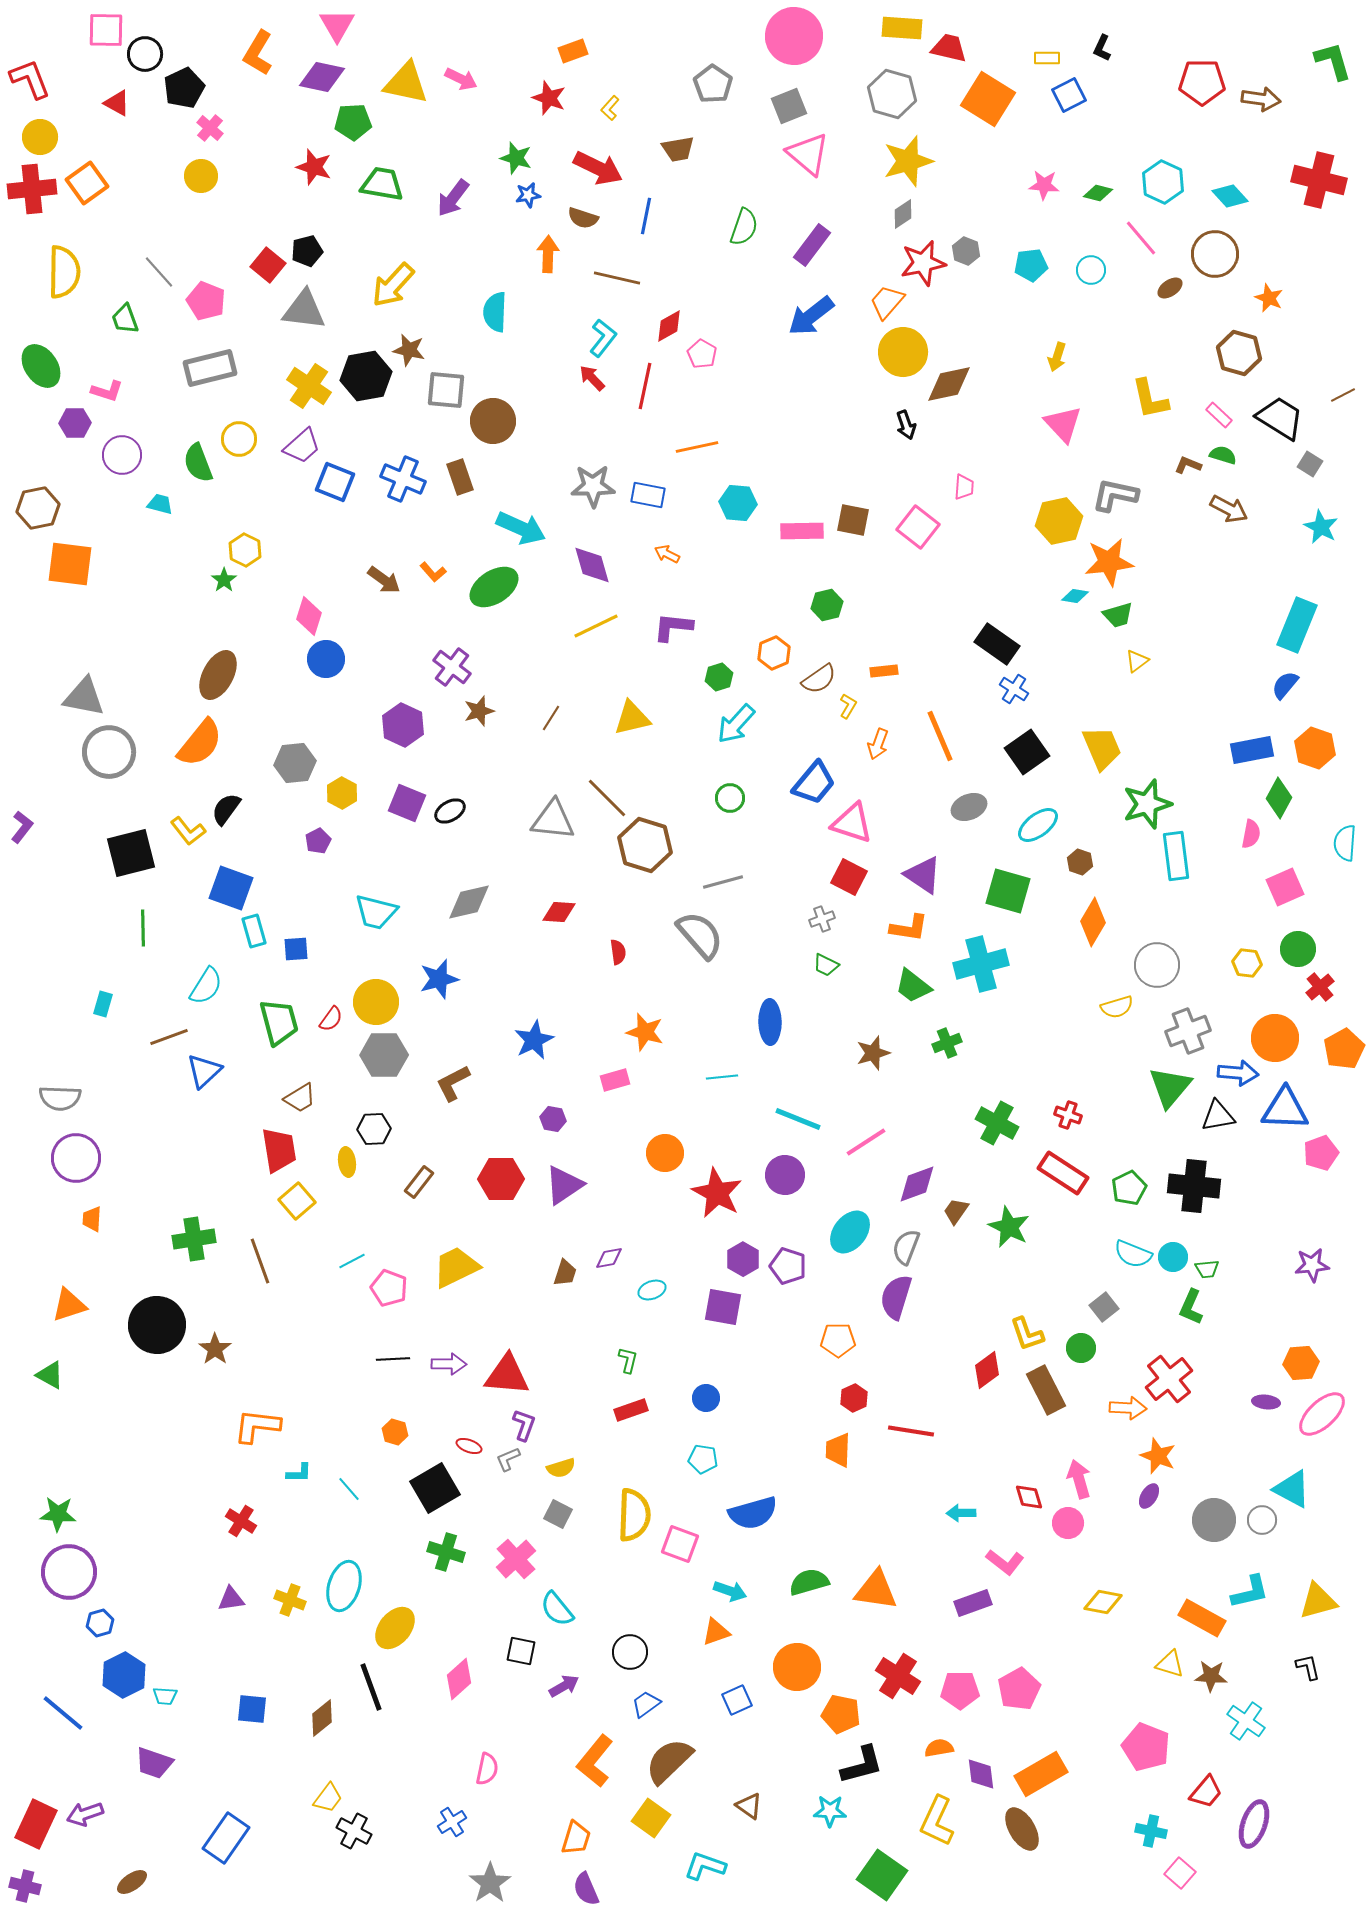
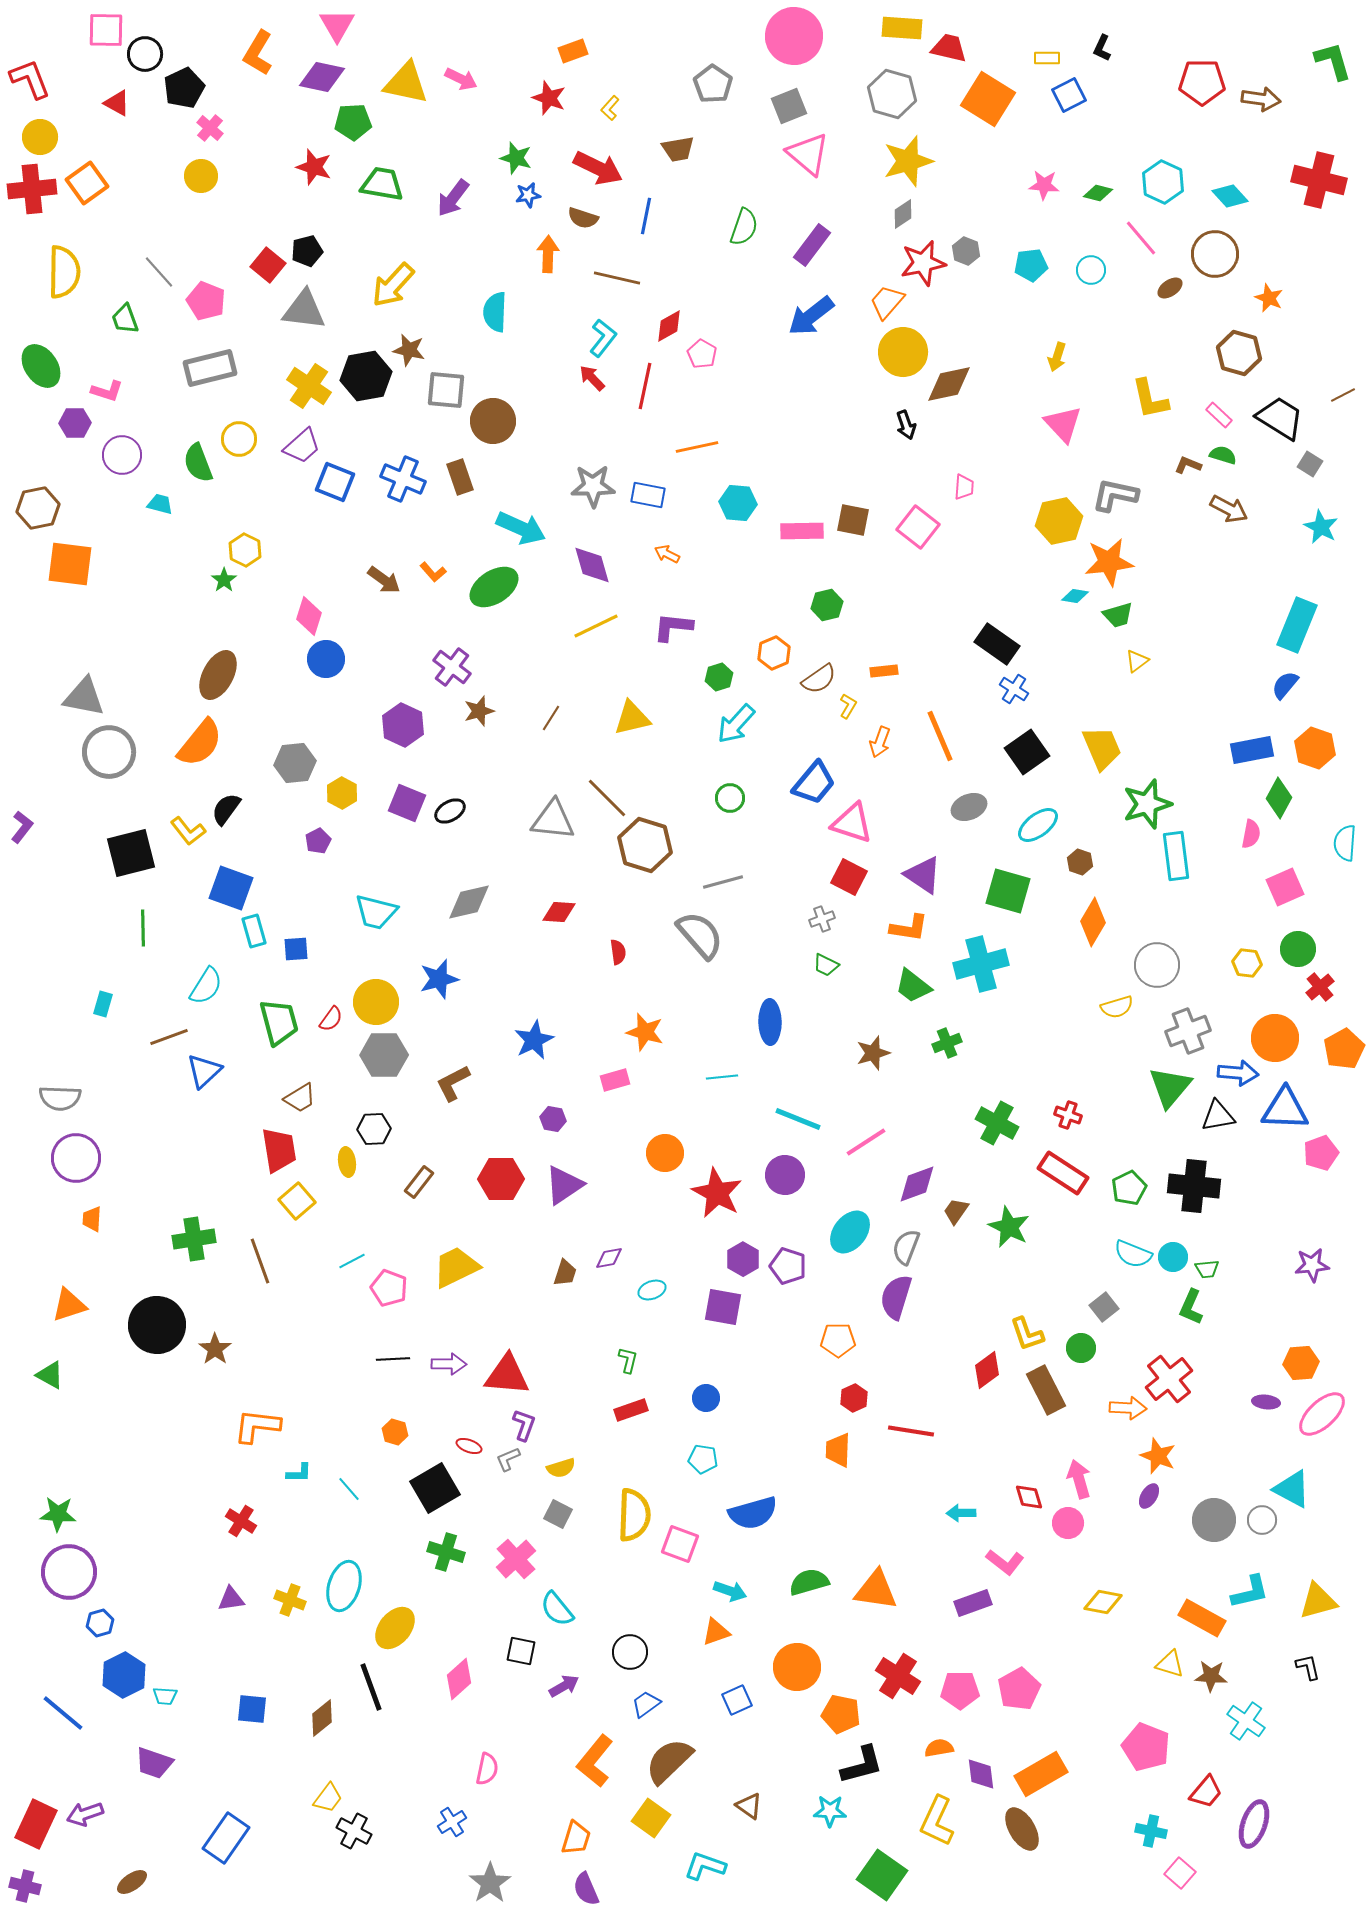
orange arrow at (878, 744): moved 2 px right, 2 px up
